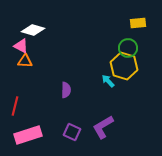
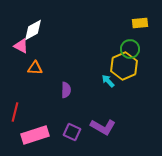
yellow rectangle: moved 2 px right
white diamond: rotated 45 degrees counterclockwise
green circle: moved 2 px right, 1 px down
orange triangle: moved 10 px right, 7 px down
yellow hexagon: rotated 20 degrees clockwise
red line: moved 6 px down
purple L-shape: rotated 120 degrees counterclockwise
pink rectangle: moved 7 px right
